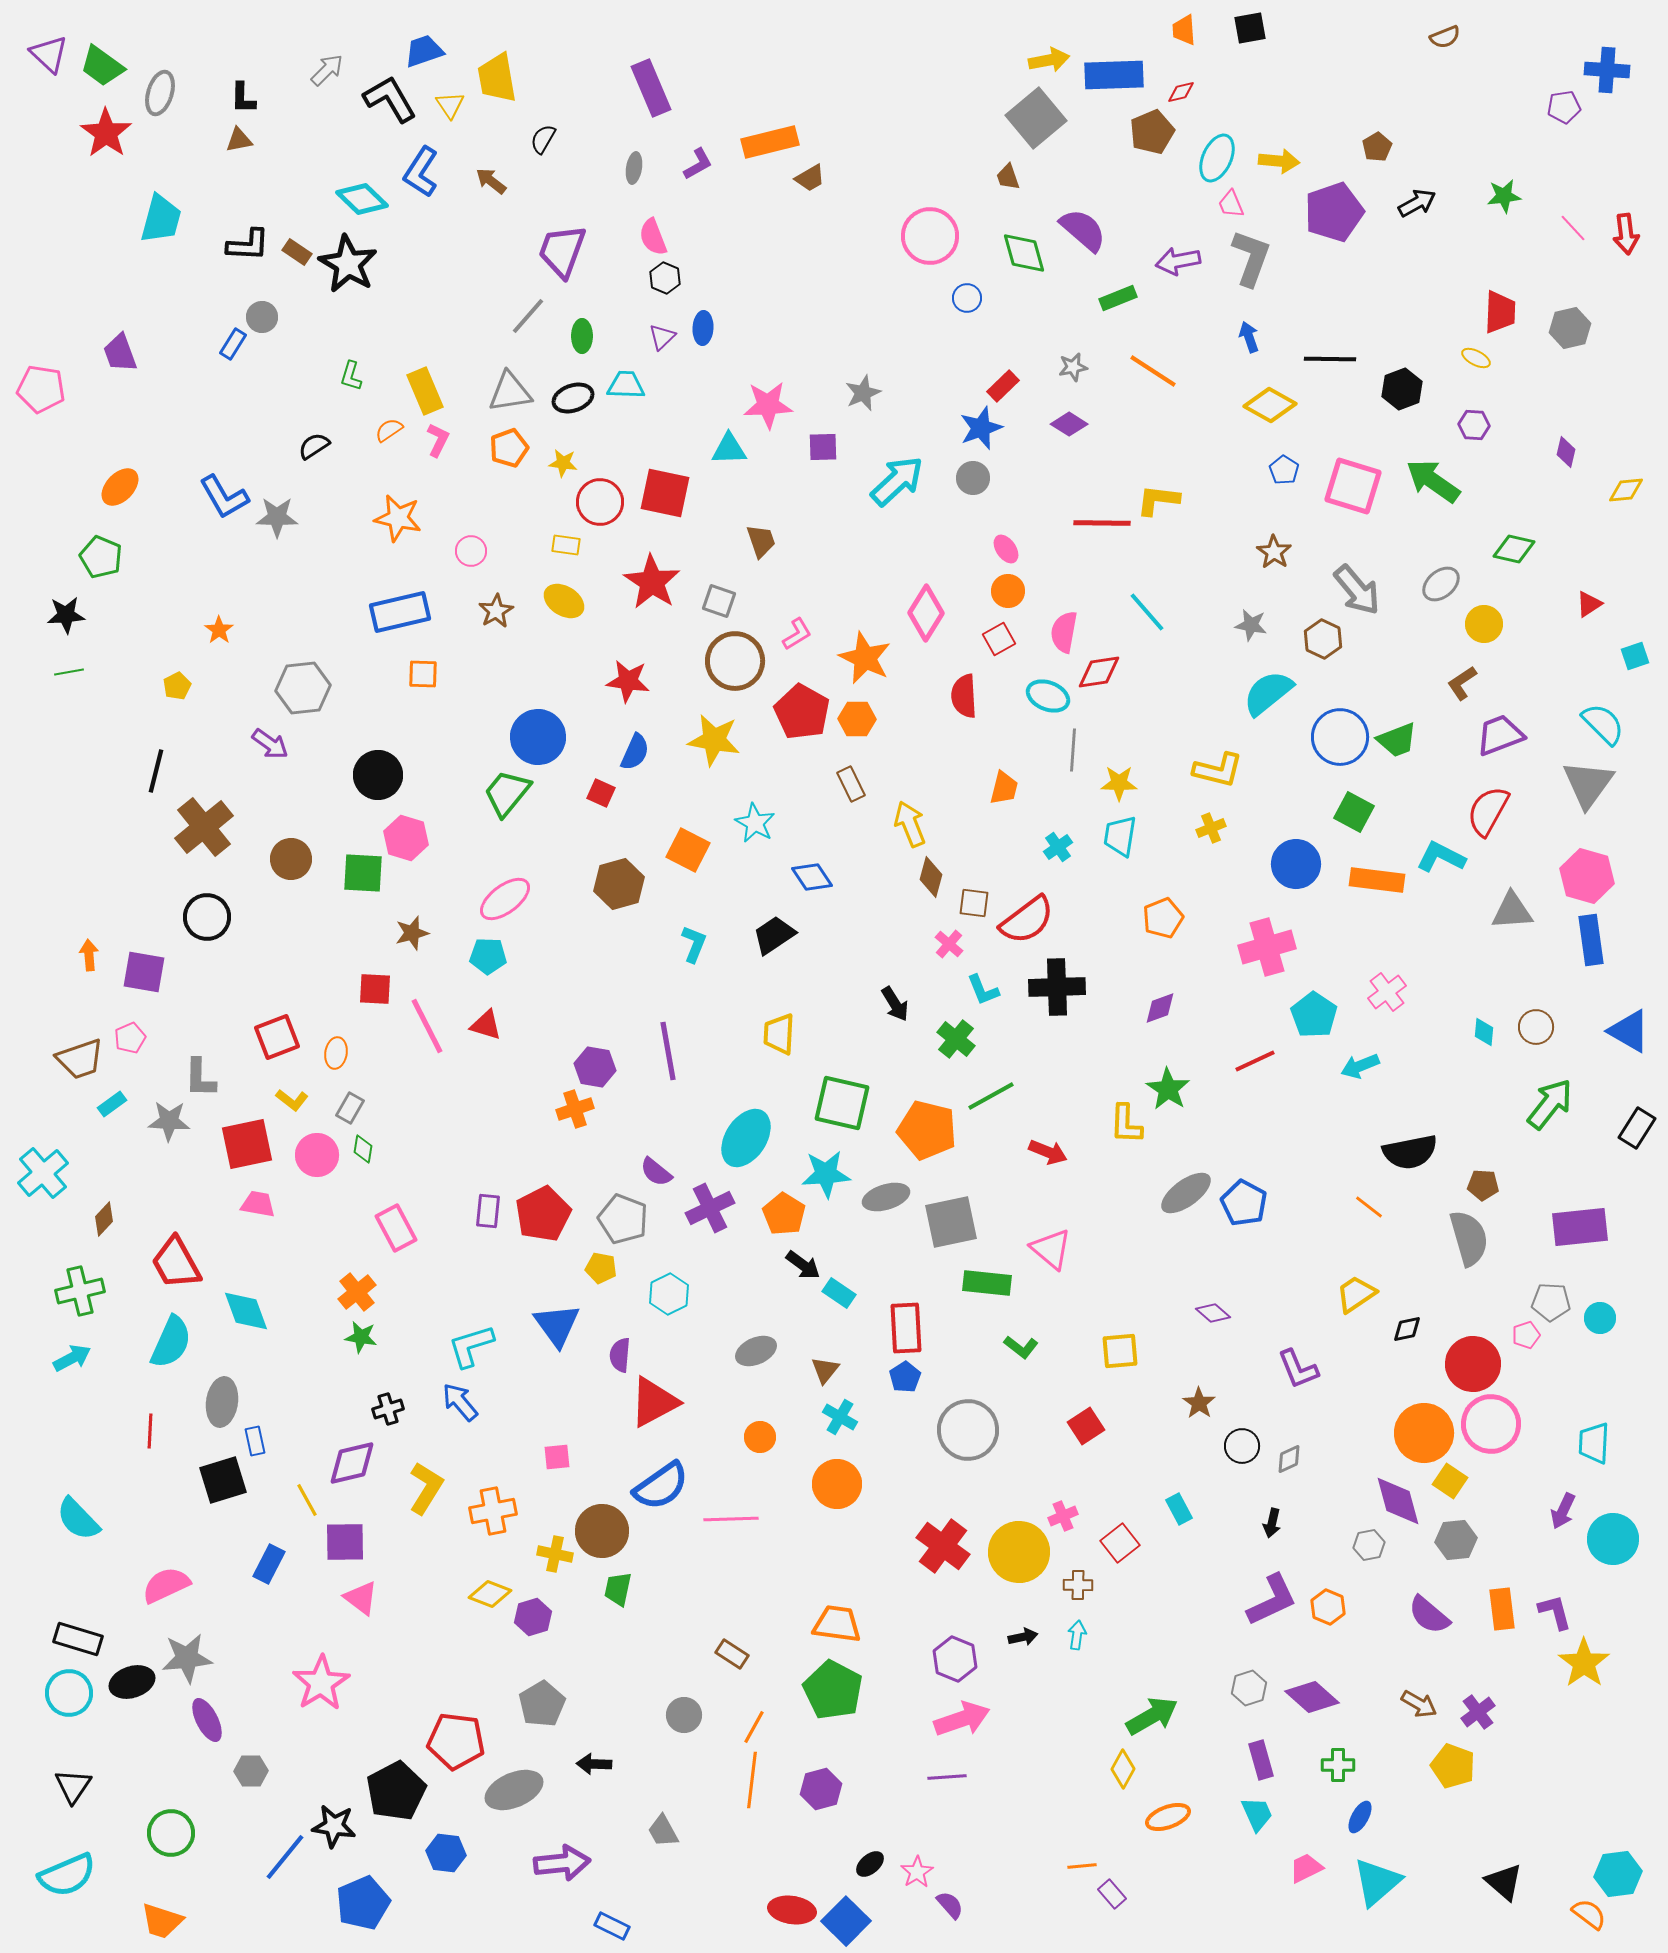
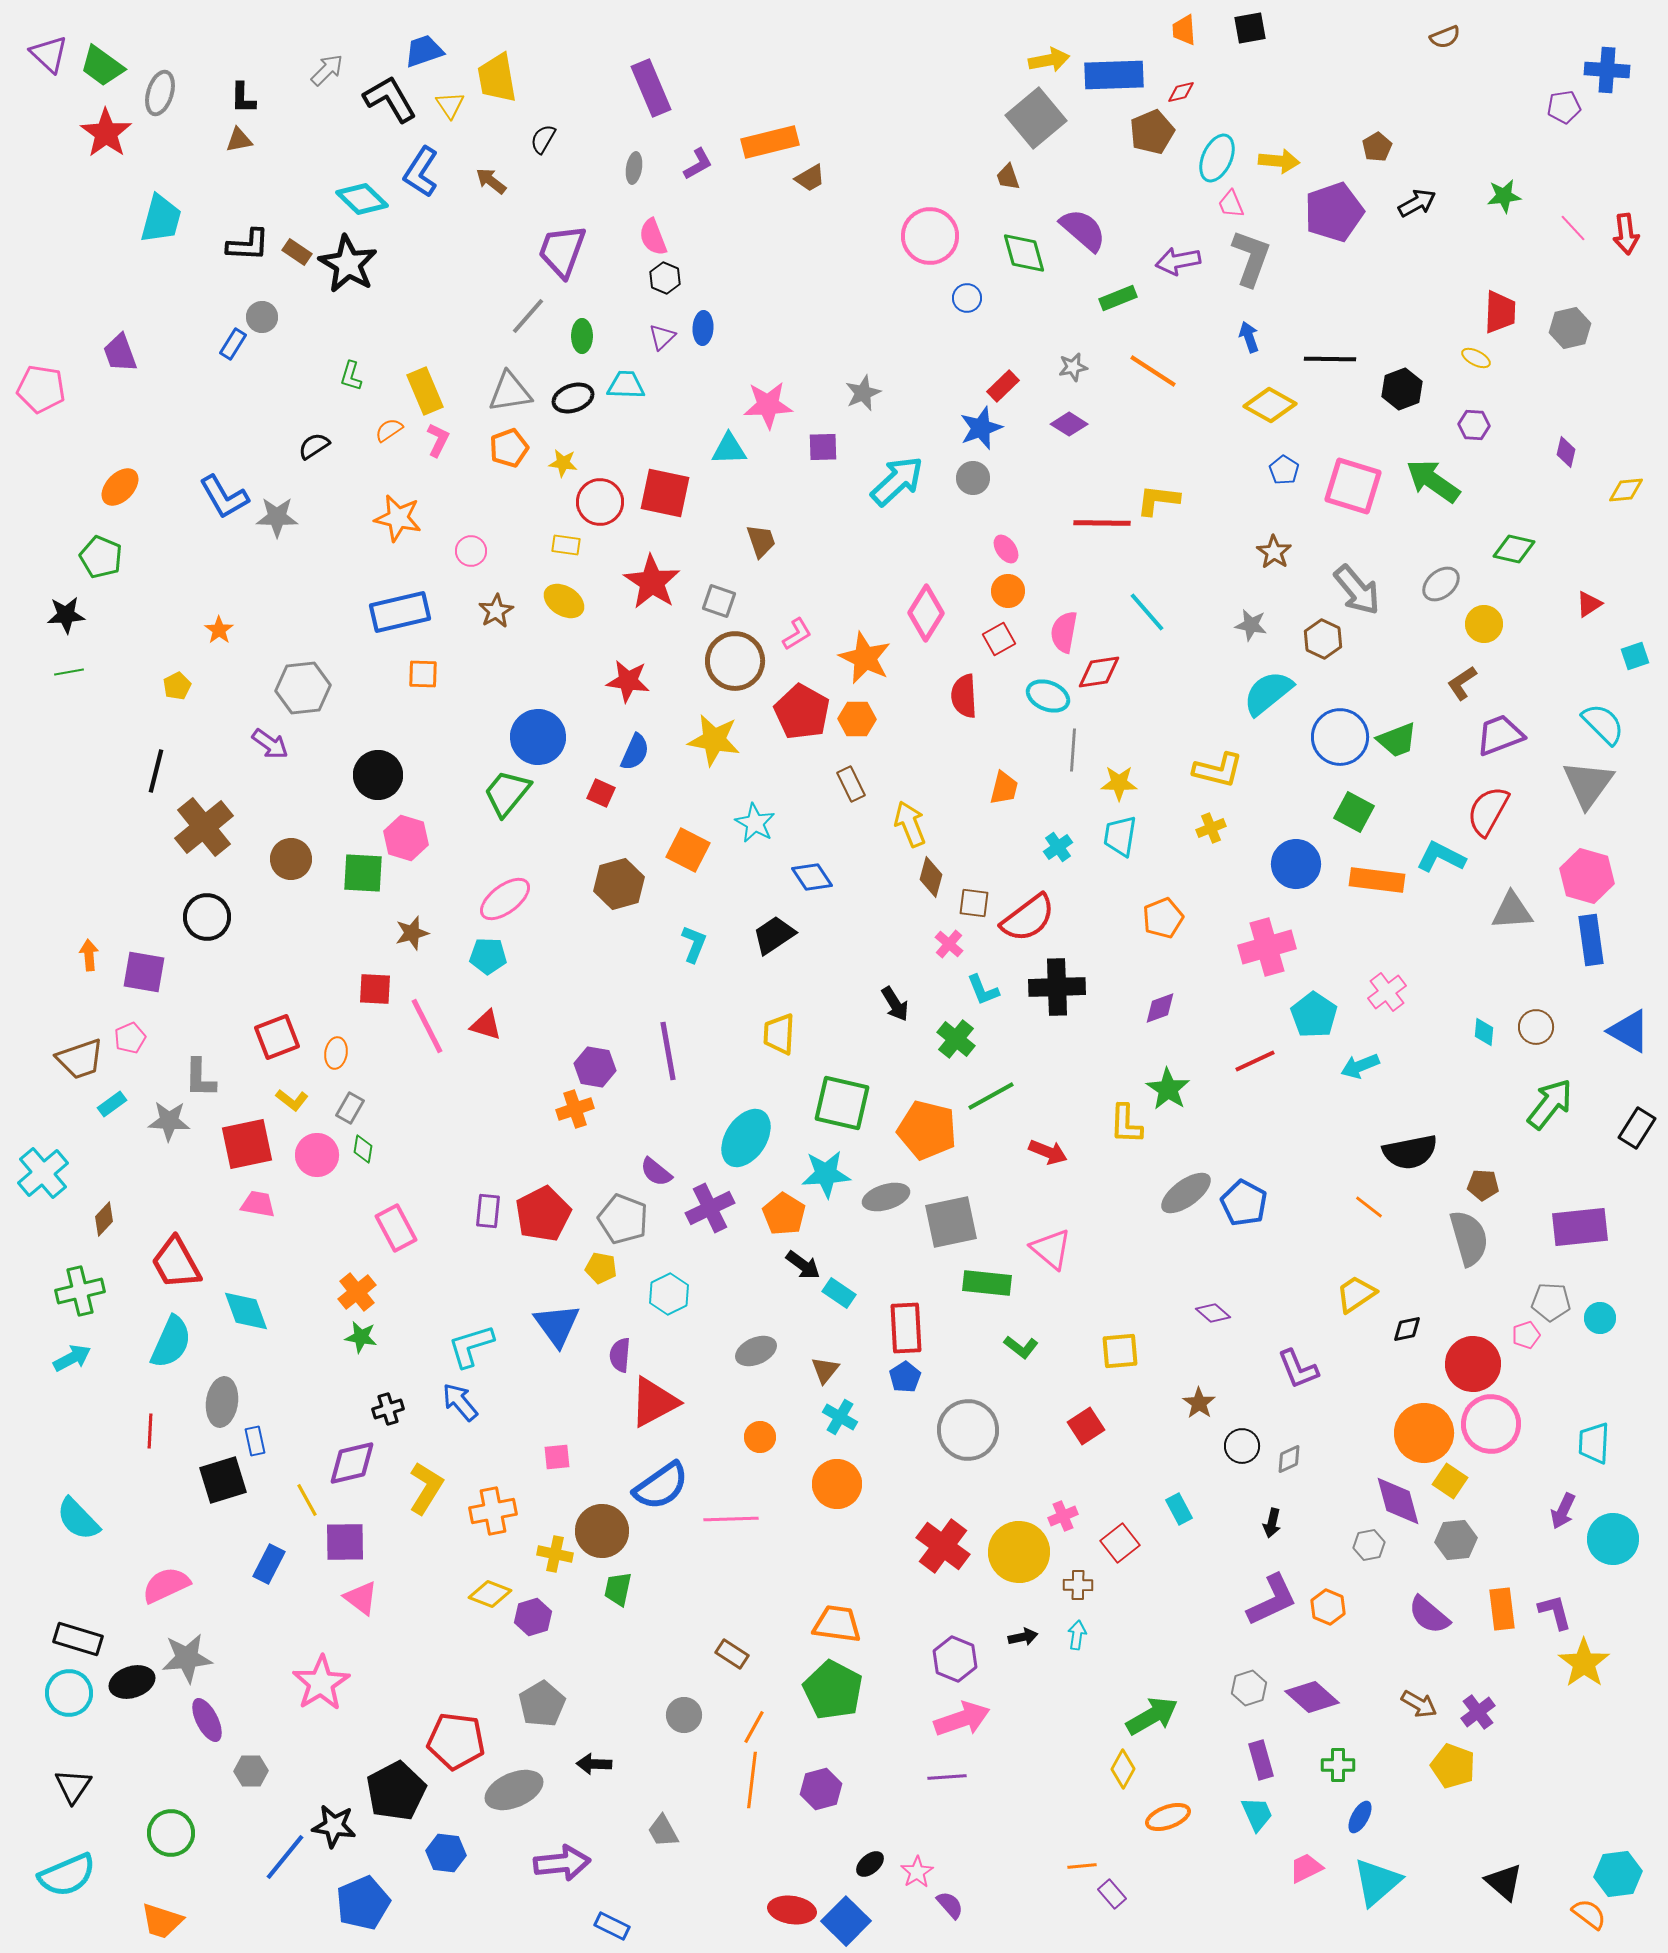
red semicircle at (1027, 920): moved 1 px right, 2 px up
